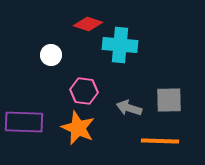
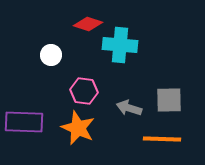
orange line: moved 2 px right, 2 px up
